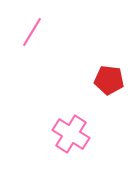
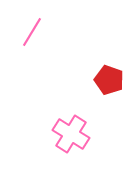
red pentagon: rotated 12 degrees clockwise
